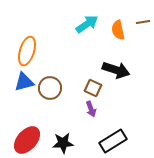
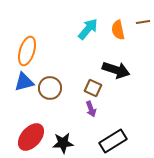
cyan arrow: moved 1 px right, 5 px down; rotated 15 degrees counterclockwise
red ellipse: moved 4 px right, 3 px up
